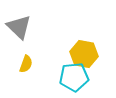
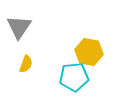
gray triangle: rotated 20 degrees clockwise
yellow hexagon: moved 5 px right, 2 px up
